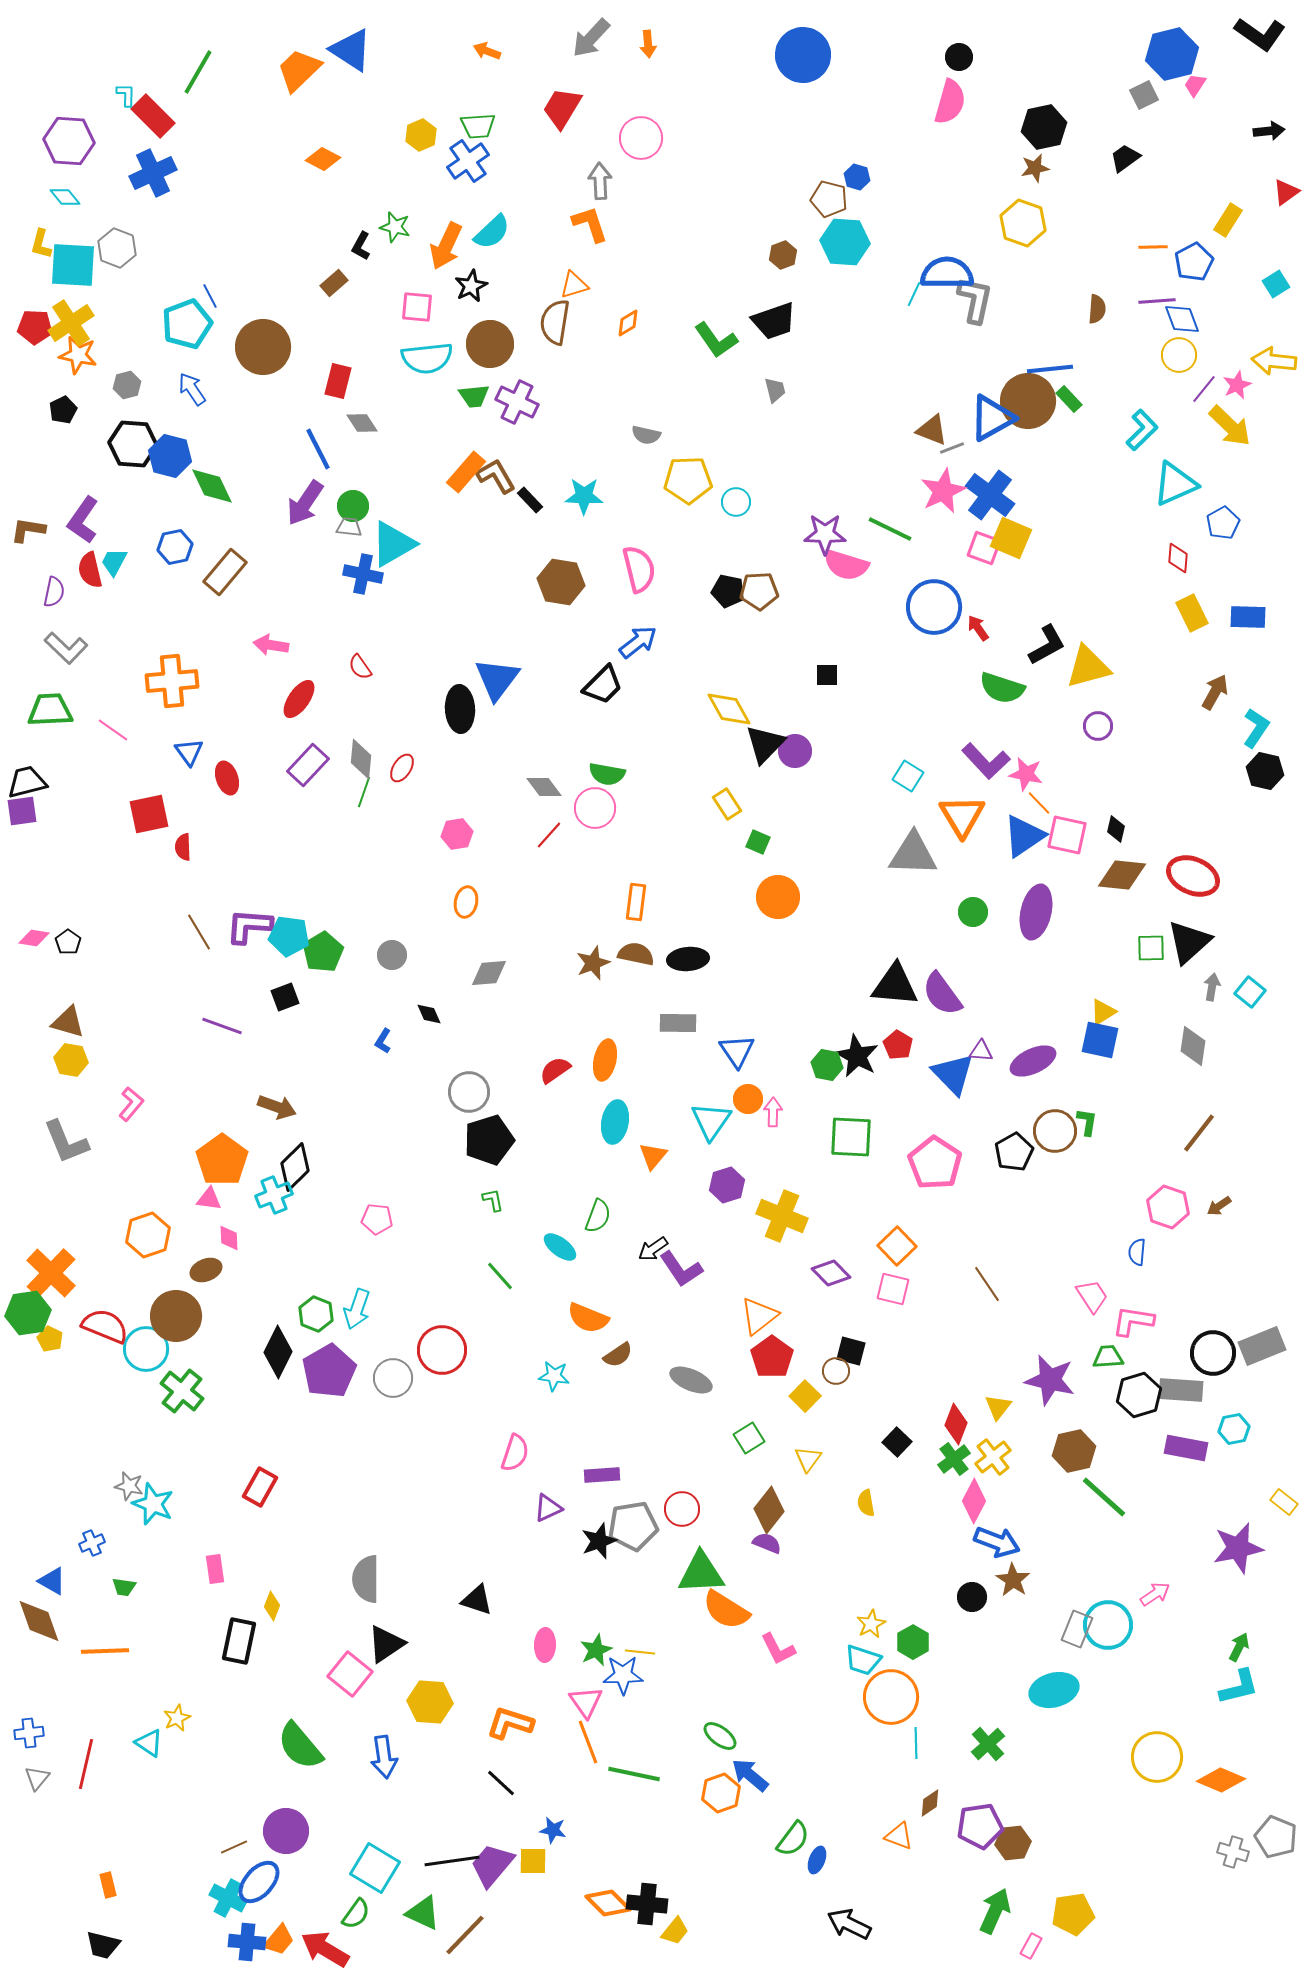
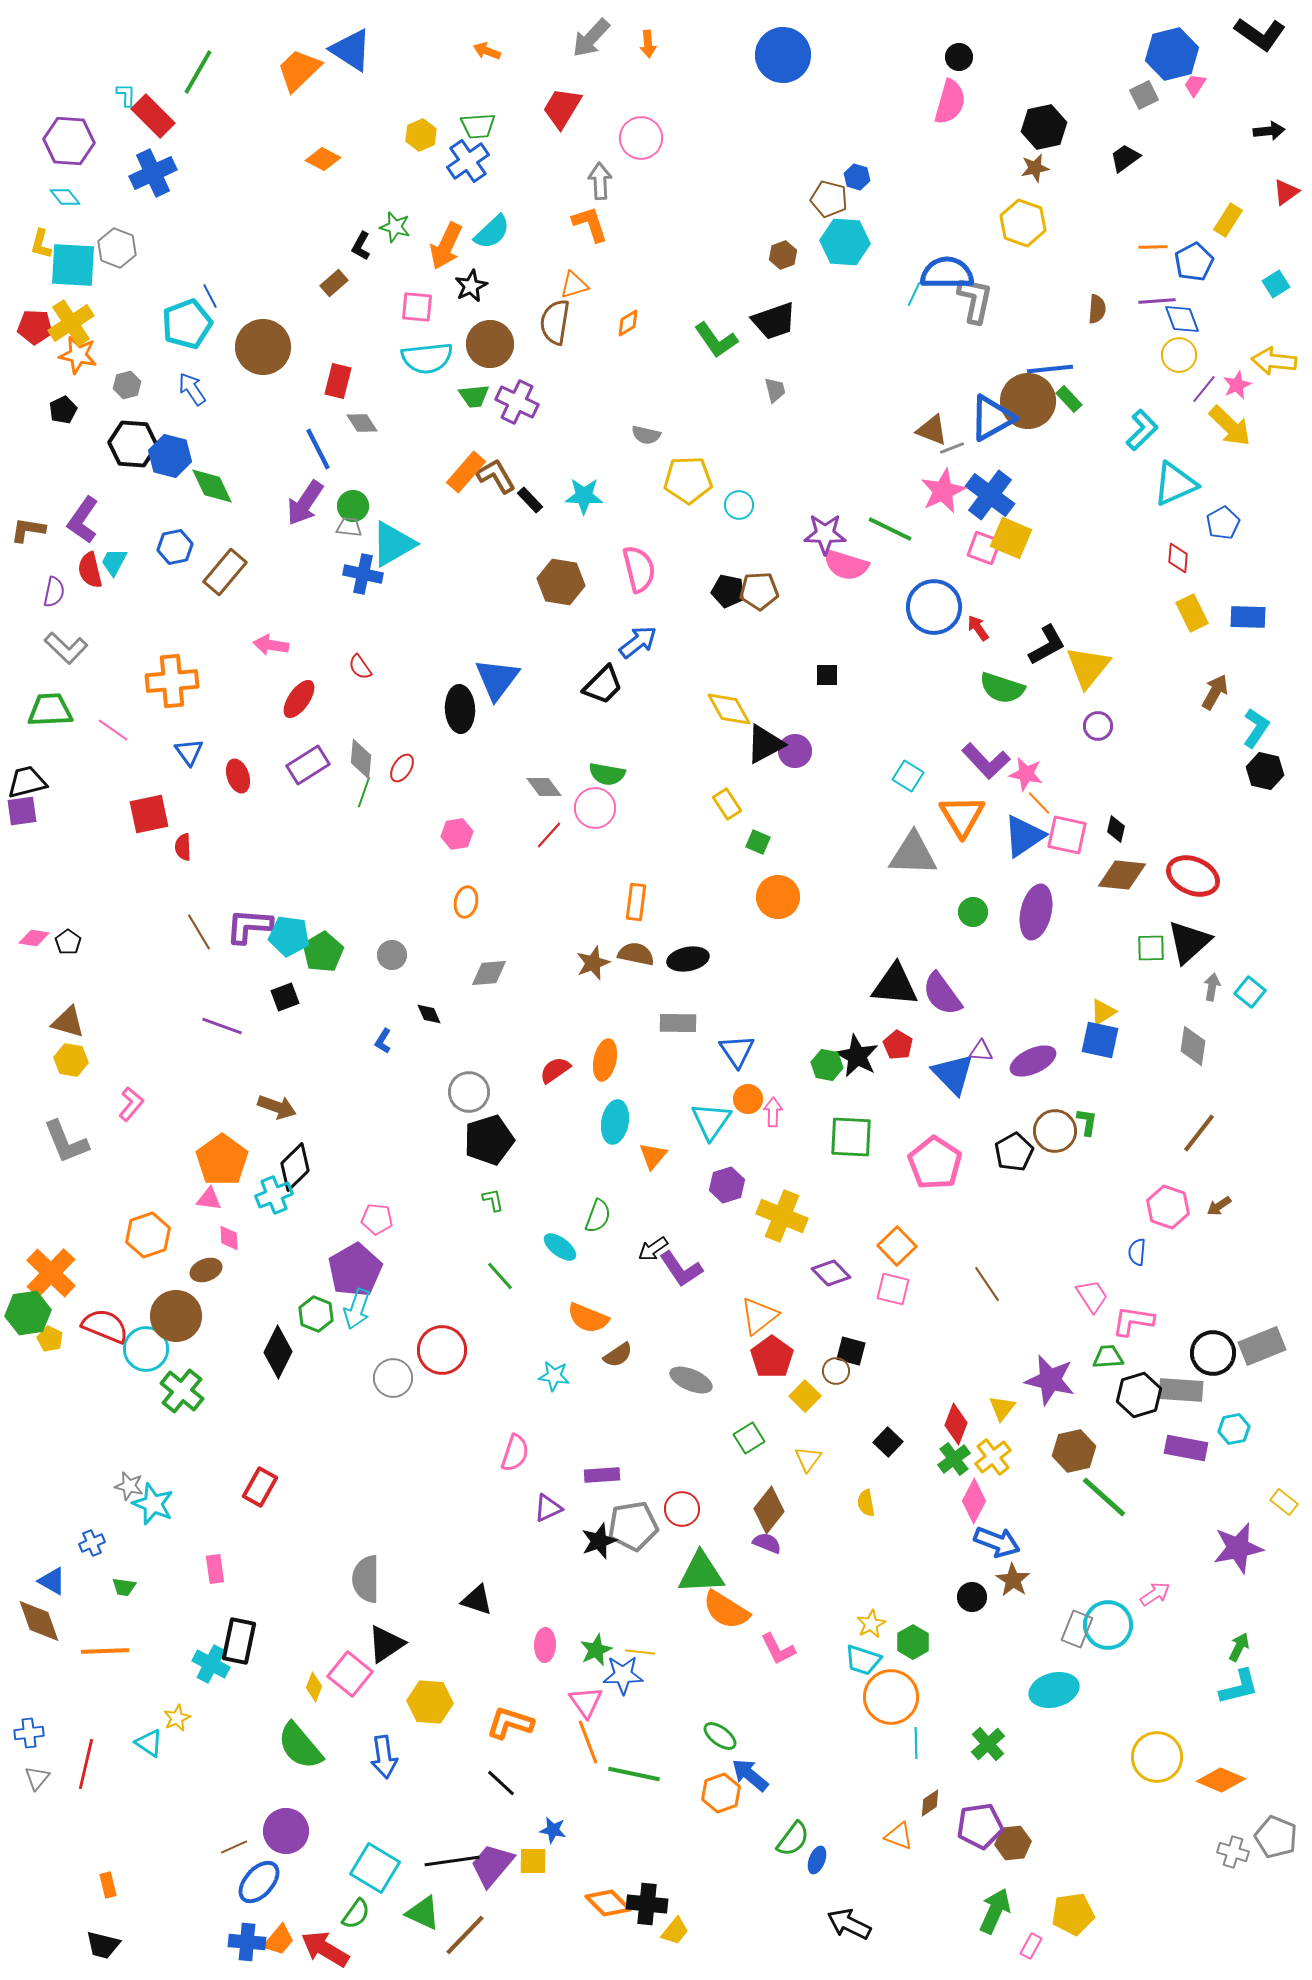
blue circle at (803, 55): moved 20 px left
cyan circle at (736, 502): moved 3 px right, 3 px down
yellow triangle at (1088, 667): rotated 36 degrees counterclockwise
black triangle at (765, 744): rotated 18 degrees clockwise
purple rectangle at (308, 765): rotated 15 degrees clockwise
red ellipse at (227, 778): moved 11 px right, 2 px up
black ellipse at (688, 959): rotated 6 degrees counterclockwise
purple pentagon at (329, 1371): moved 26 px right, 101 px up
yellow triangle at (998, 1407): moved 4 px right, 1 px down
black square at (897, 1442): moved 9 px left
yellow diamond at (272, 1606): moved 42 px right, 81 px down
cyan cross at (228, 1898): moved 17 px left, 234 px up
